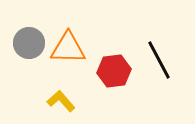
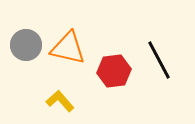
gray circle: moved 3 px left, 2 px down
orange triangle: rotated 12 degrees clockwise
yellow L-shape: moved 1 px left
